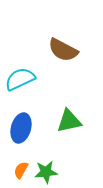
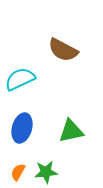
green triangle: moved 2 px right, 10 px down
blue ellipse: moved 1 px right
orange semicircle: moved 3 px left, 2 px down
